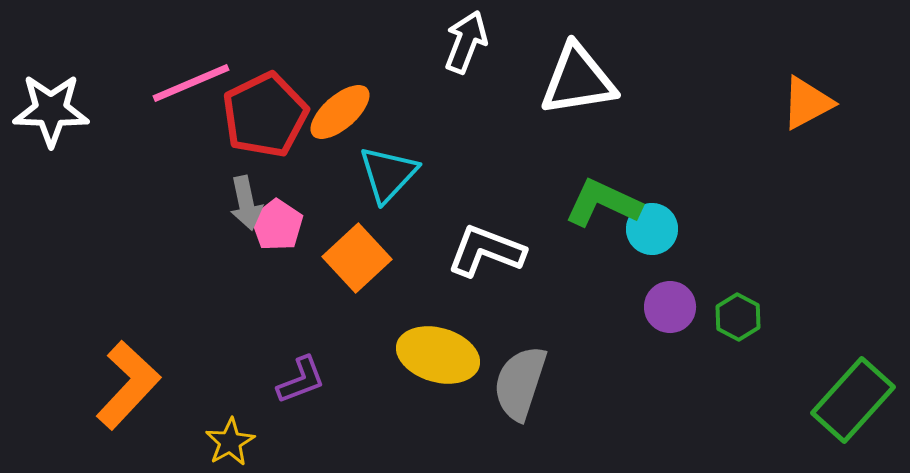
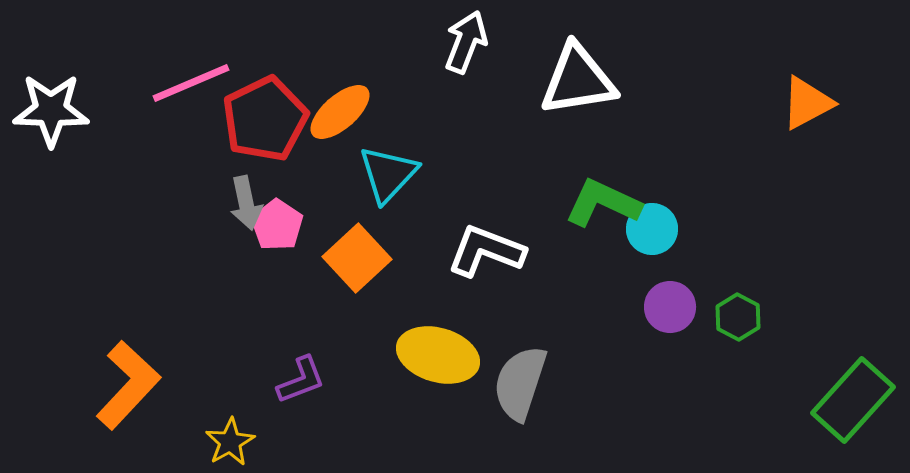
red pentagon: moved 4 px down
